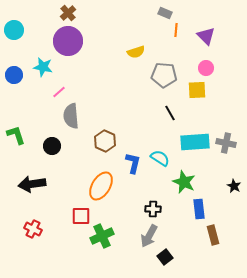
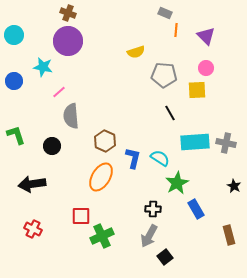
brown cross: rotated 28 degrees counterclockwise
cyan circle: moved 5 px down
blue circle: moved 6 px down
blue L-shape: moved 5 px up
green star: moved 7 px left, 1 px down; rotated 20 degrees clockwise
orange ellipse: moved 9 px up
blue rectangle: moved 3 px left; rotated 24 degrees counterclockwise
brown rectangle: moved 16 px right
